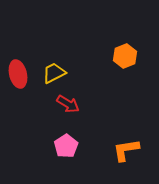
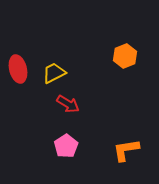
red ellipse: moved 5 px up
